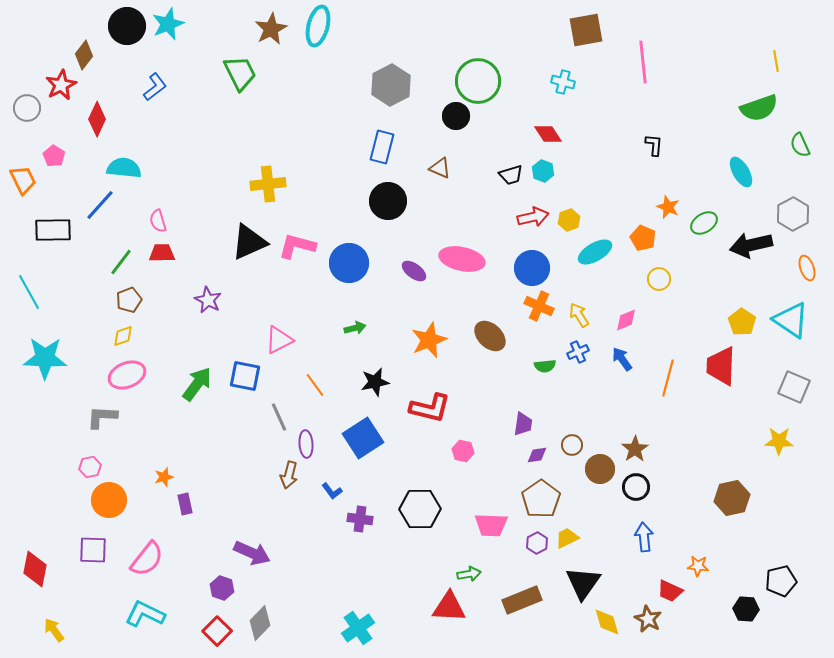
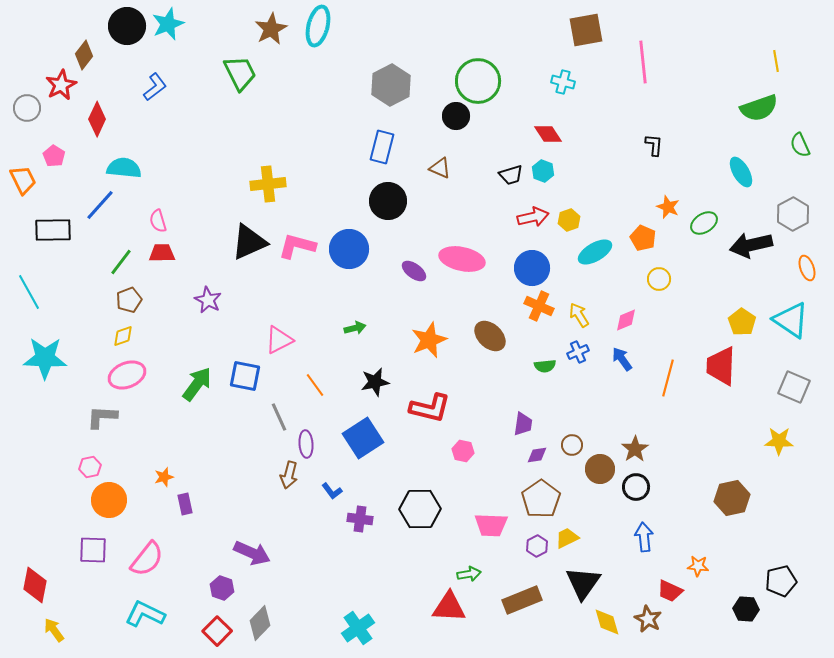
blue circle at (349, 263): moved 14 px up
purple hexagon at (537, 543): moved 3 px down
red diamond at (35, 569): moved 16 px down
